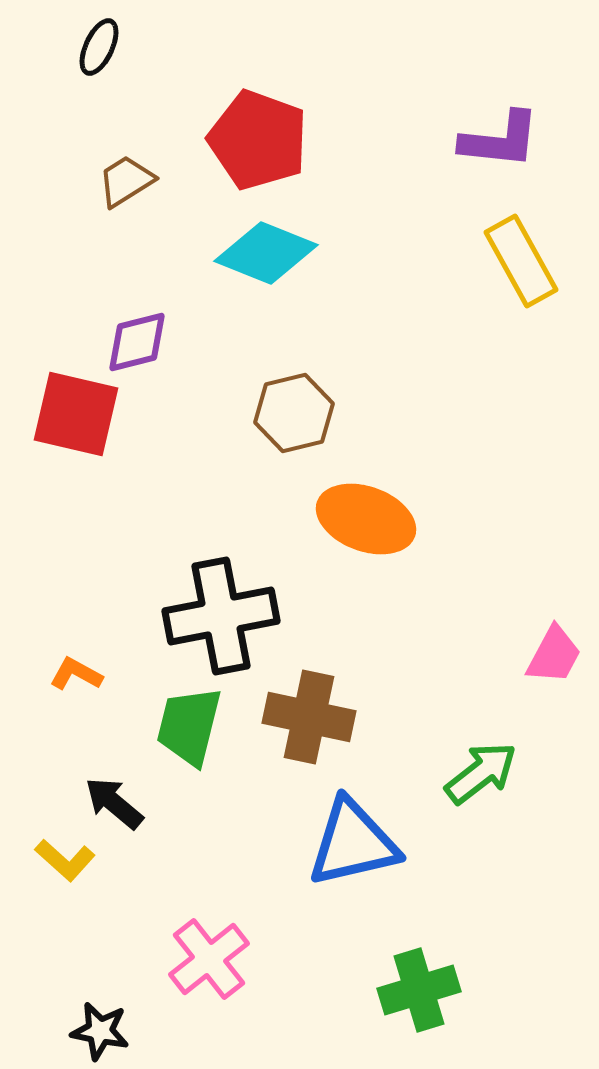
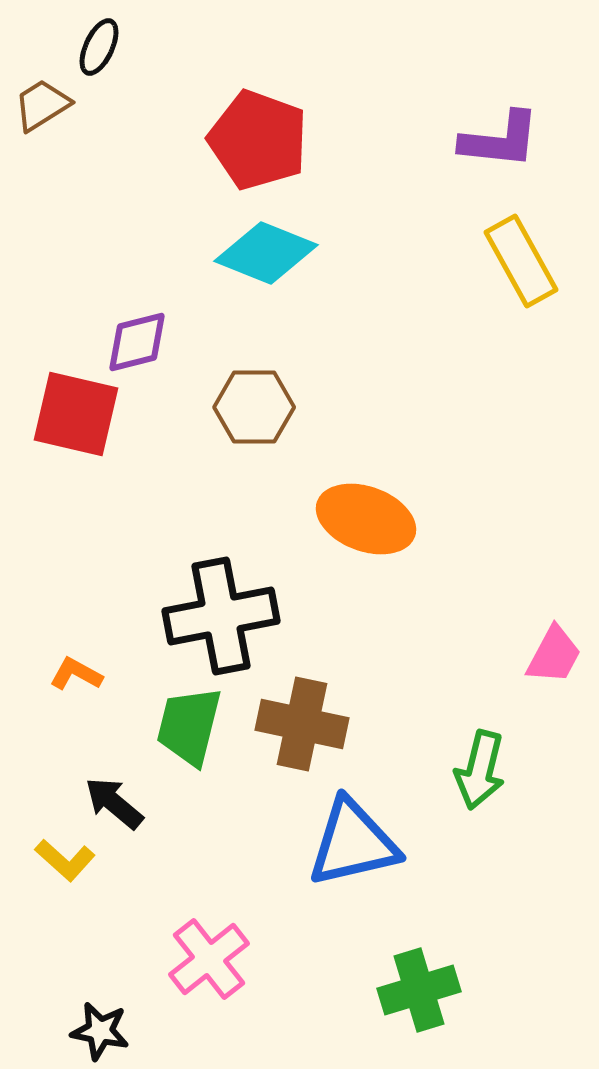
brown trapezoid: moved 84 px left, 76 px up
brown hexagon: moved 40 px left, 6 px up; rotated 14 degrees clockwise
brown cross: moved 7 px left, 7 px down
green arrow: moved 1 px left, 3 px up; rotated 142 degrees clockwise
